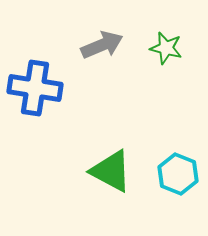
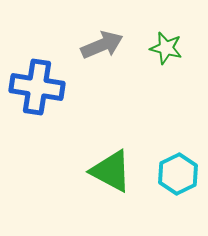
blue cross: moved 2 px right, 1 px up
cyan hexagon: rotated 12 degrees clockwise
